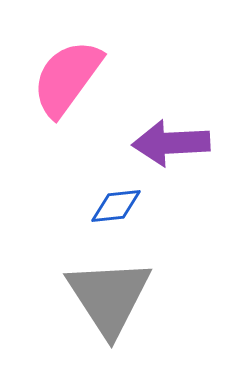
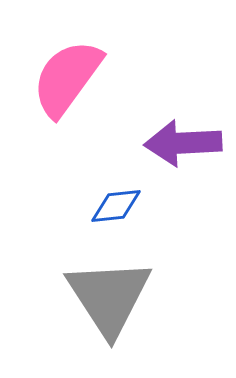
purple arrow: moved 12 px right
